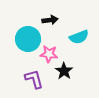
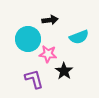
pink star: moved 1 px left
